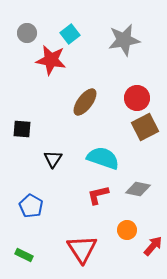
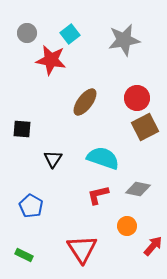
orange circle: moved 4 px up
